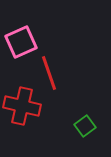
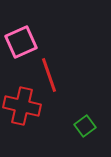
red line: moved 2 px down
